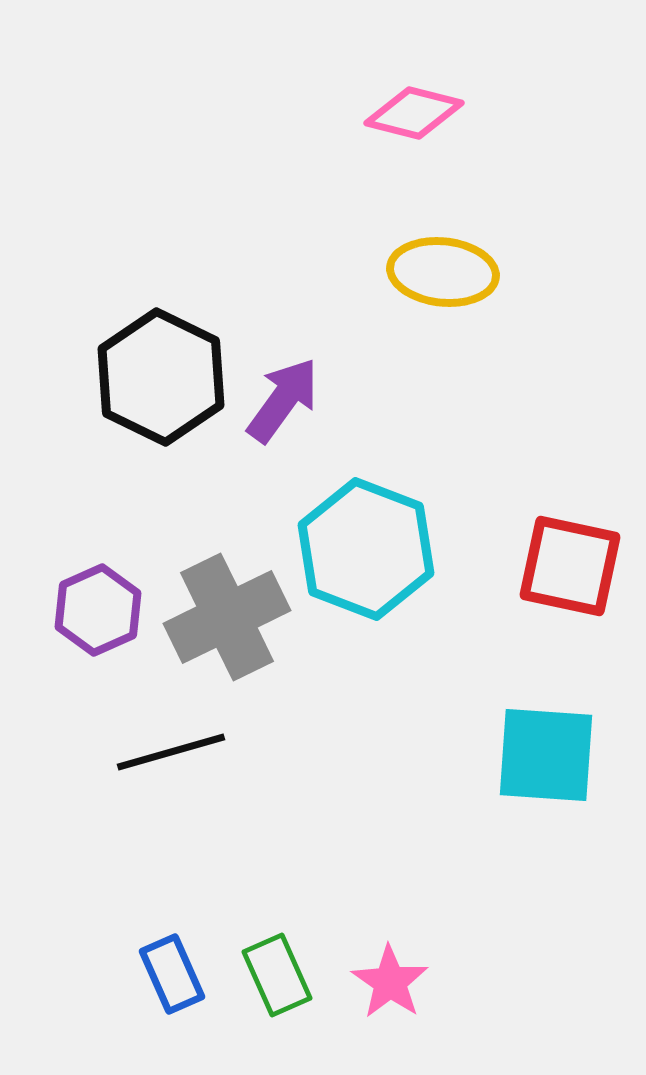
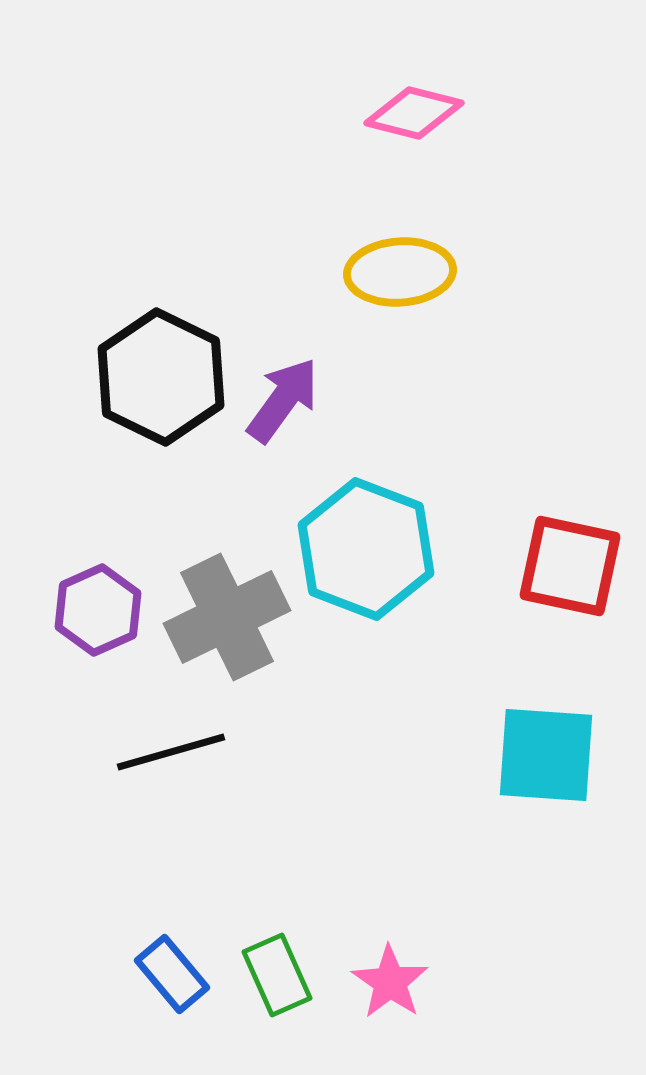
yellow ellipse: moved 43 px left; rotated 10 degrees counterclockwise
blue rectangle: rotated 16 degrees counterclockwise
